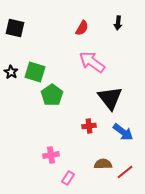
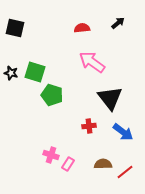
black arrow: rotated 136 degrees counterclockwise
red semicircle: rotated 126 degrees counterclockwise
black star: moved 1 px down; rotated 16 degrees counterclockwise
green pentagon: rotated 20 degrees counterclockwise
pink cross: rotated 28 degrees clockwise
pink rectangle: moved 14 px up
